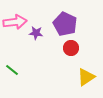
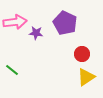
purple pentagon: moved 1 px up
red circle: moved 11 px right, 6 px down
